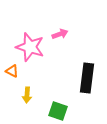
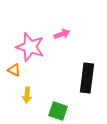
pink arrow: moved 2 px right
orange triangle: moved 2 px right, 1 px up
